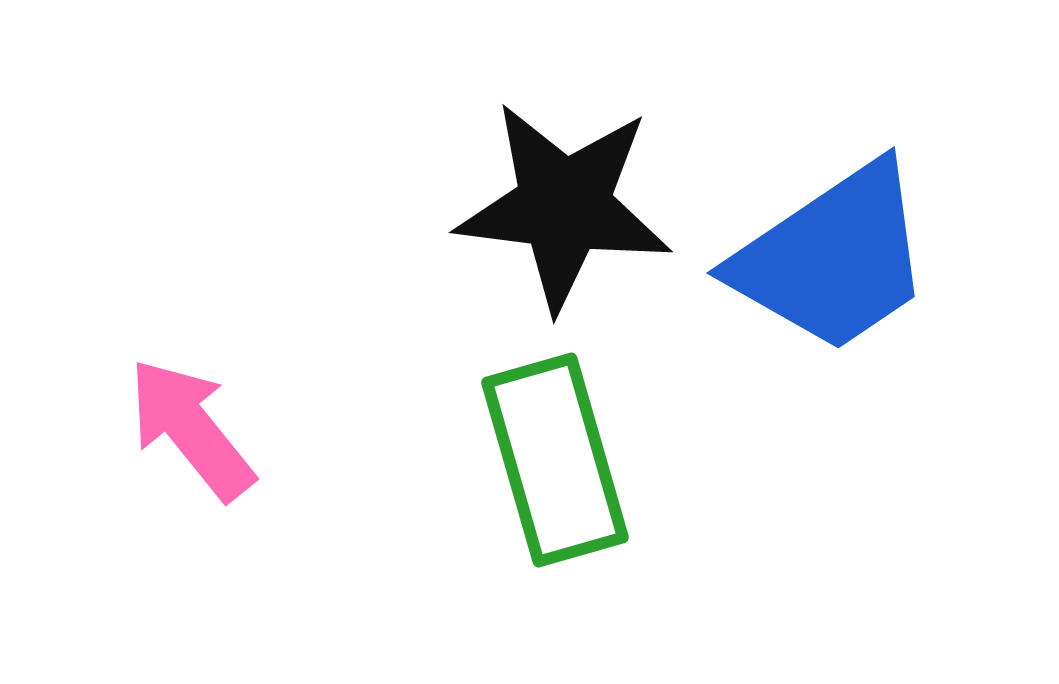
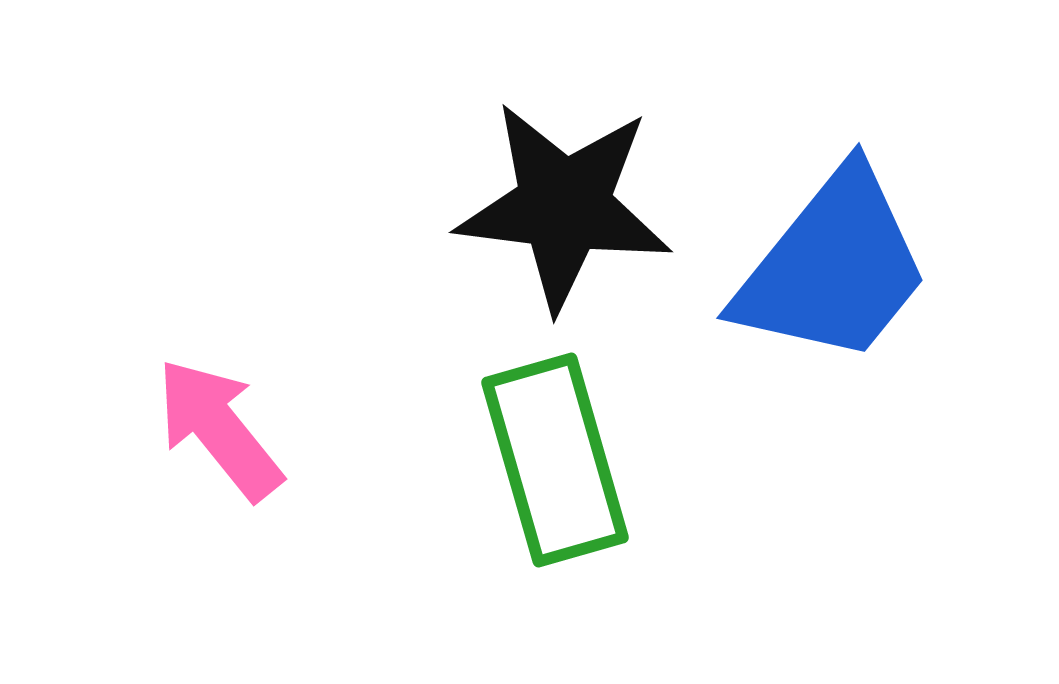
blue trapezoid: moved 9 px down; rotated 17 degrees counterclockwise
pink arrow: moved 28 px right
